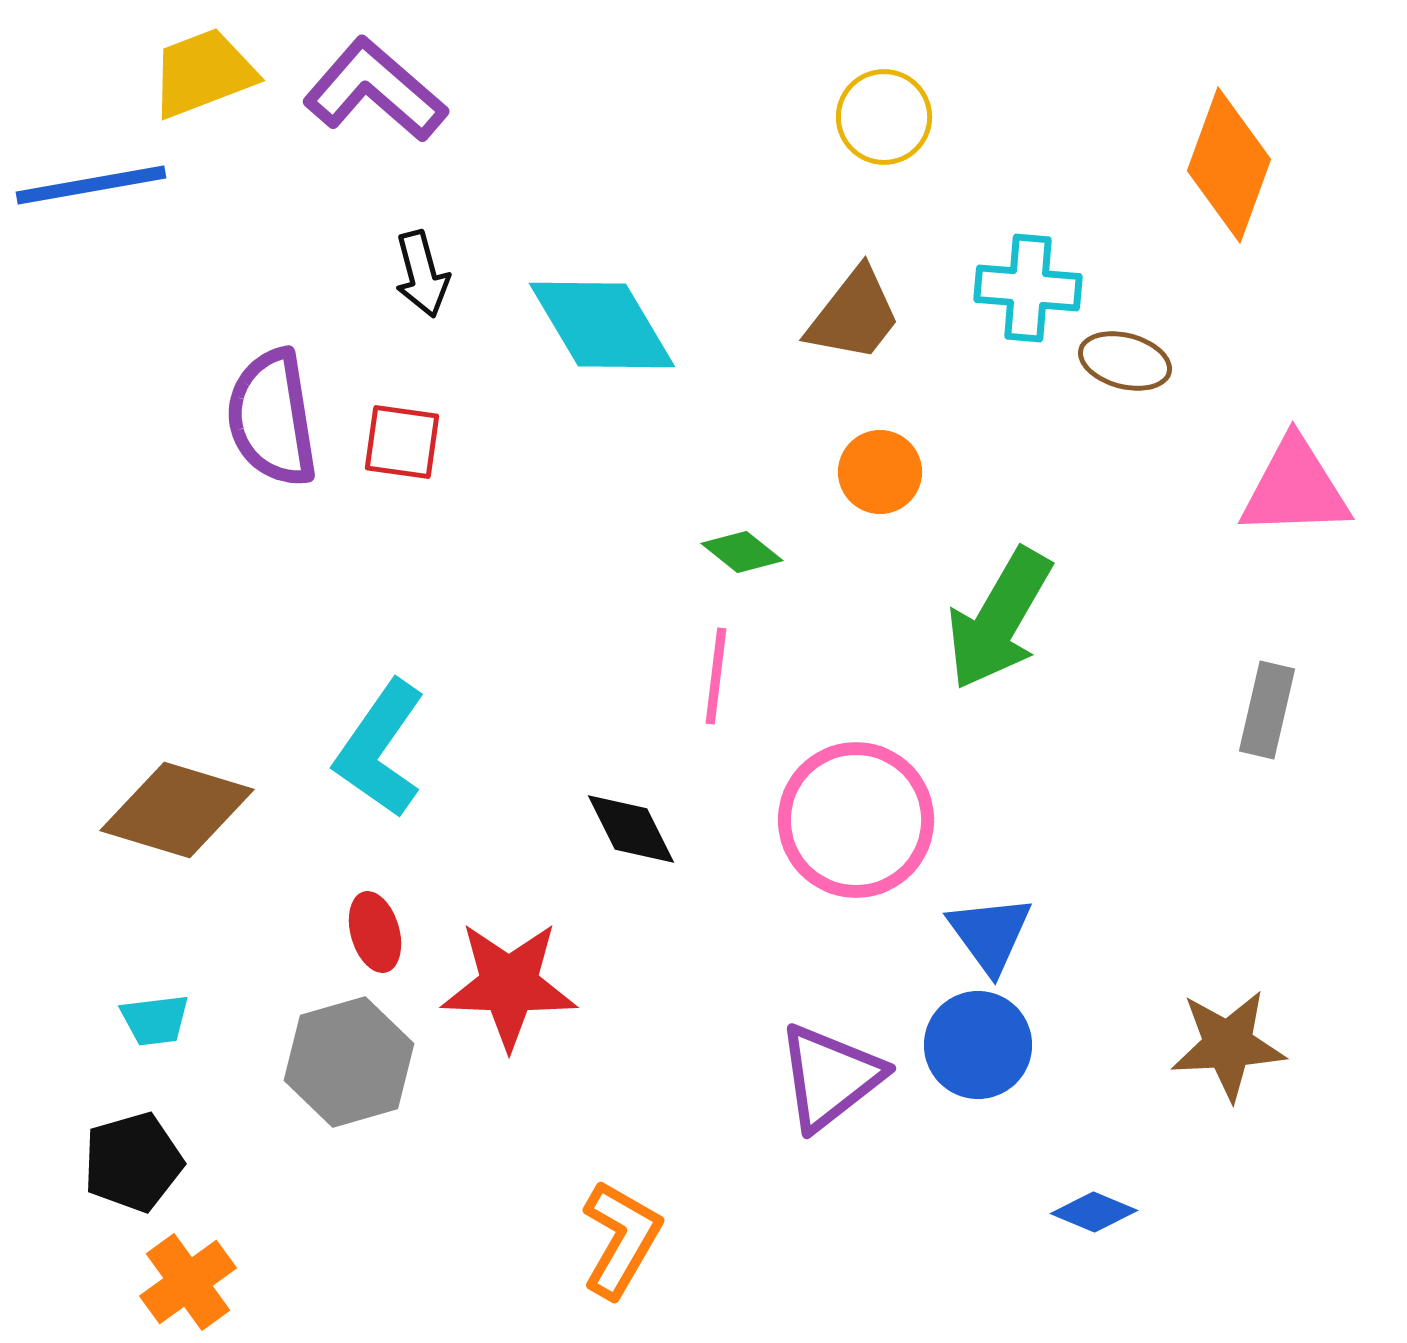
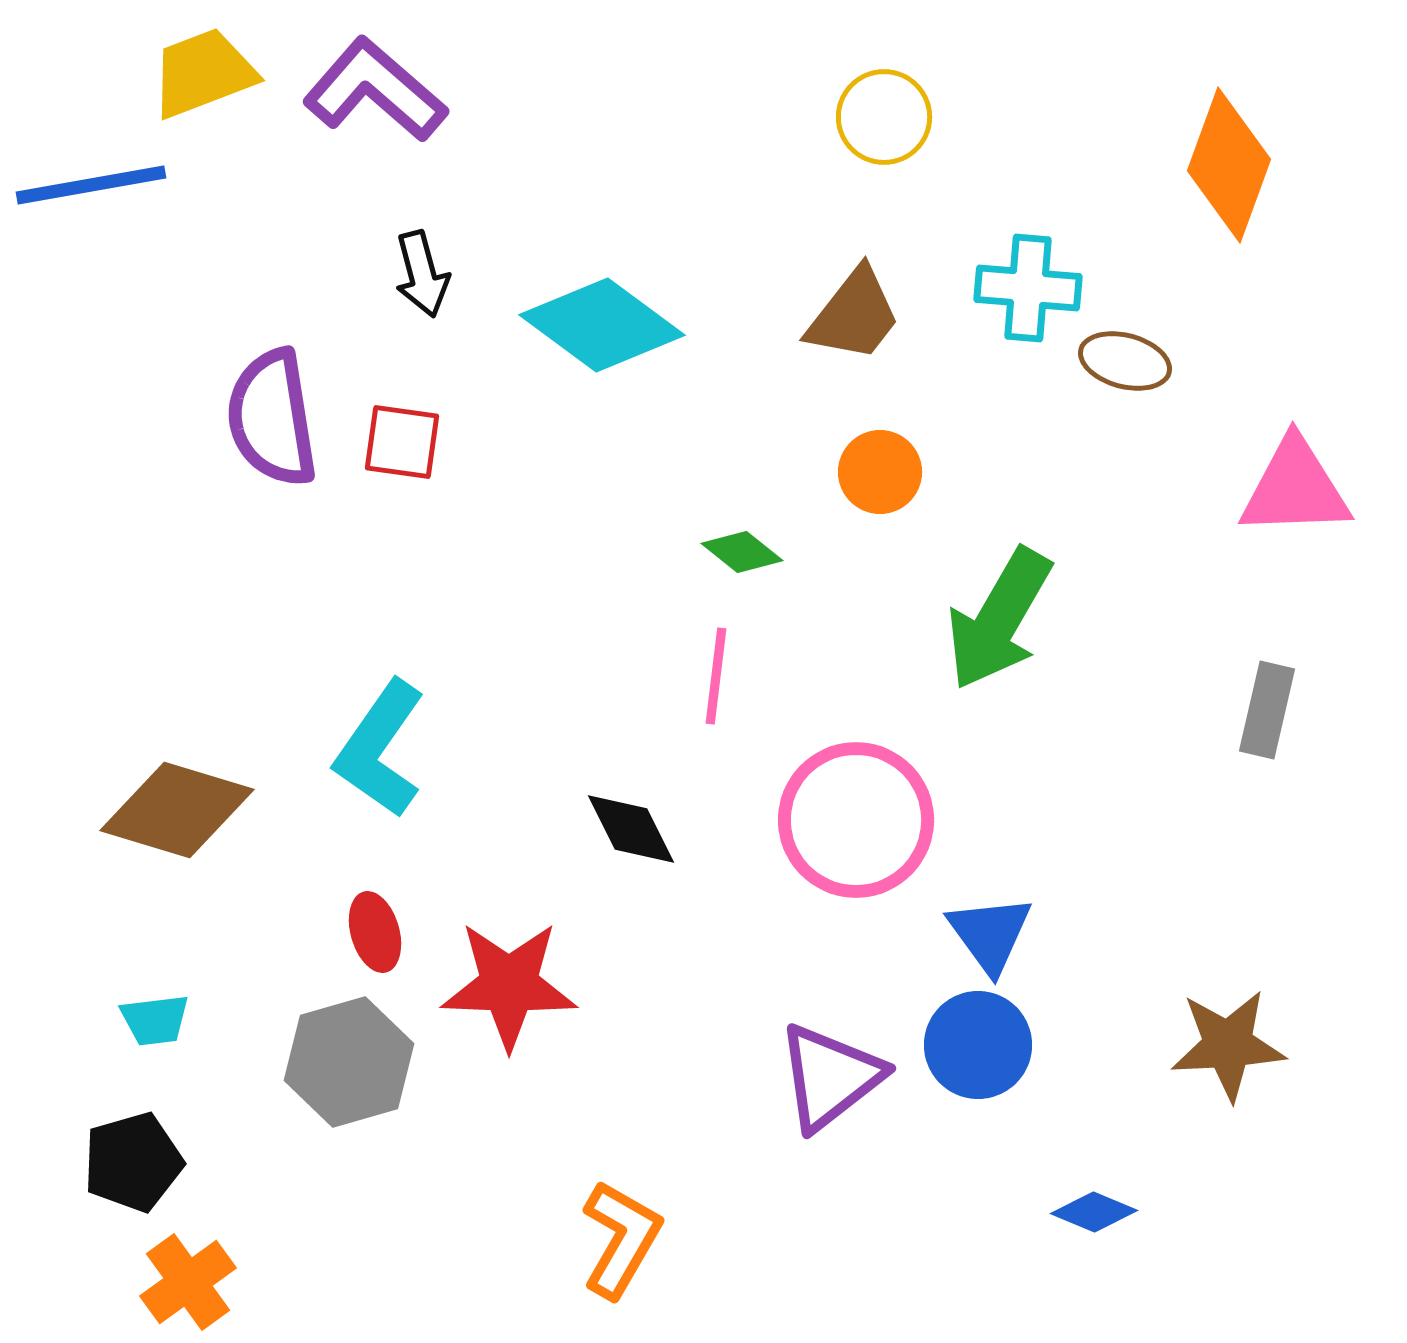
cyan diamond: rotated 23 degrees counterclockwise
